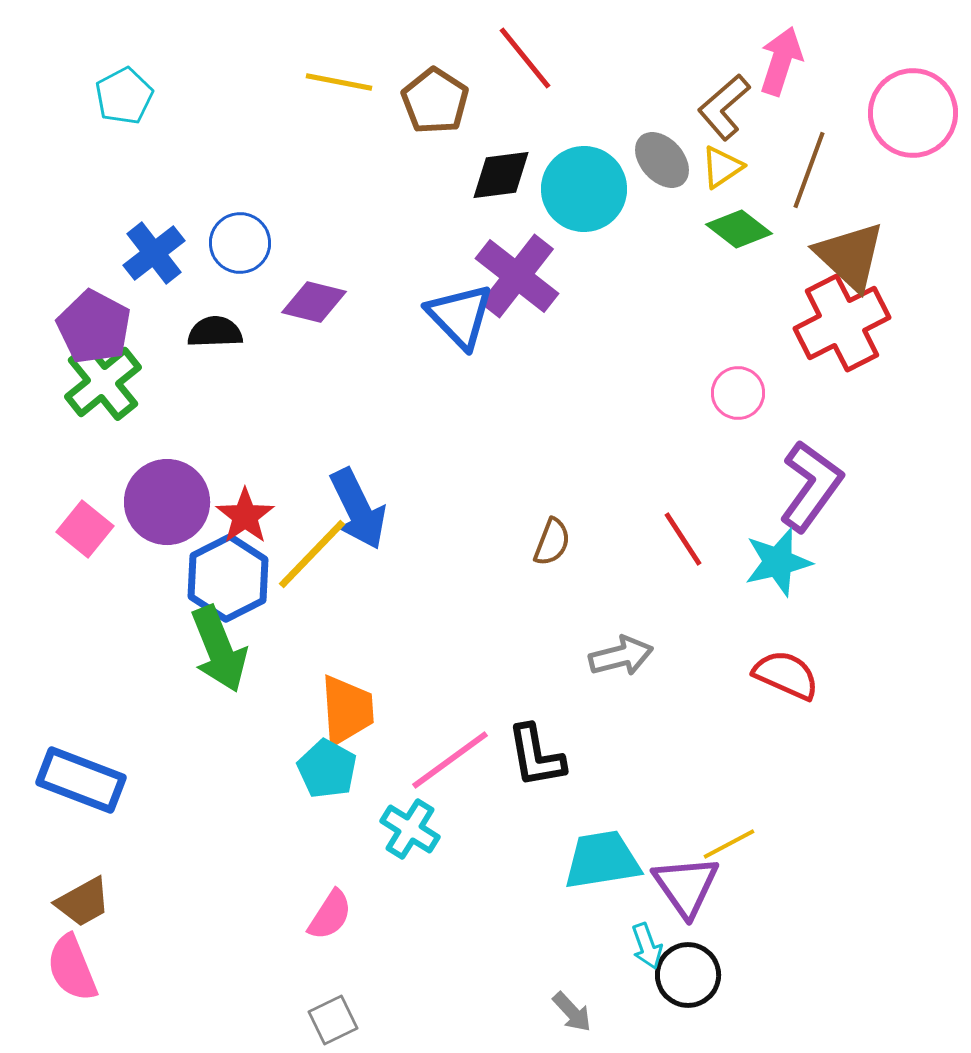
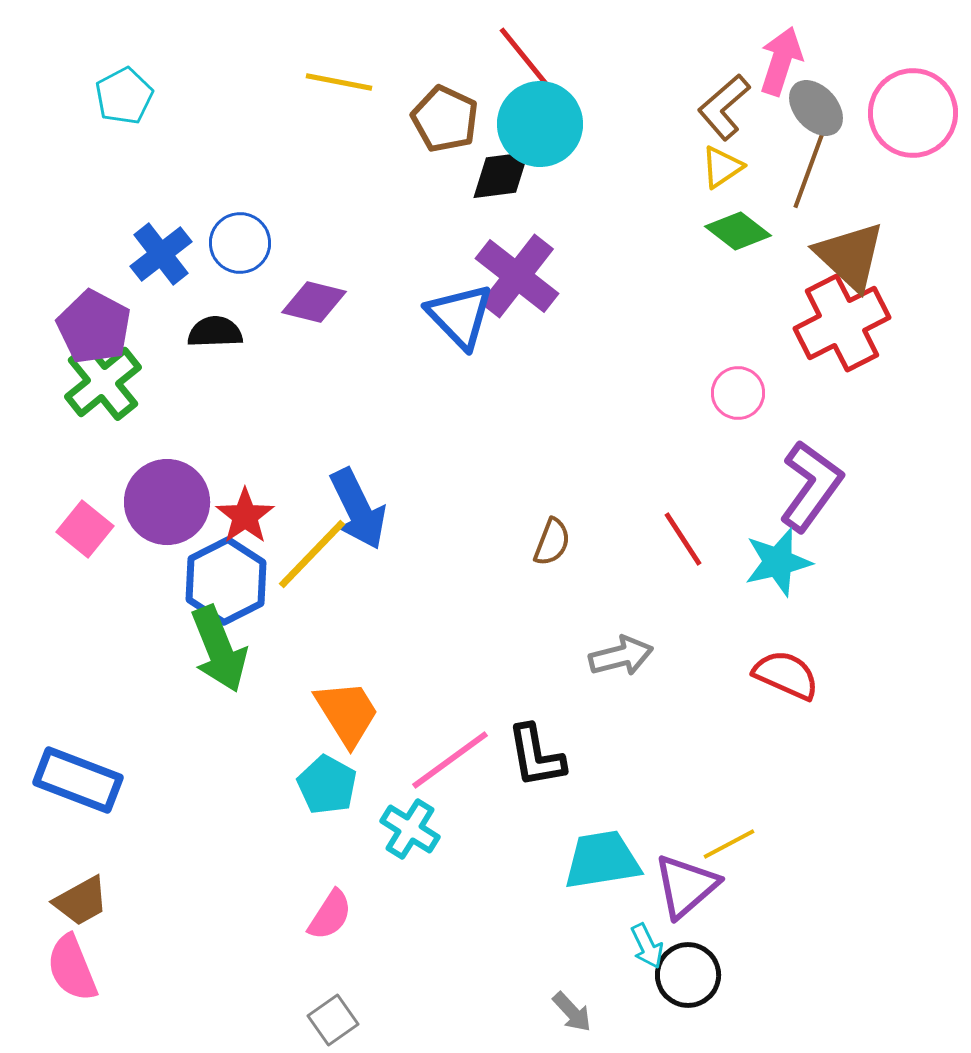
brown pentagon at (435, 101): moved 10 px right, 18 px down; rotated 8 degrees counterclockwise
gray ellipse at (662, 160): moved 154 px right, 52 px up
cyan circle at (584, 189): moved 44 px left, 65 px up
green diamond at (739, 229): moved 1 px left, 2 px down
blue cross at (154, 253): moved 7 px right, 1 px down
blue hexagon at (228, 578): moved 2 px left, 3 px down
orange trapezoid at (347, 710): moved 3 px down; rotated 28 degrees counterclockwise
cyan pentagon at (327, 769): moved 16 px down
blue rectangle at (81, 780): moved 3 px left
purple triangle at (686, 886): rotated 24 degrees clockwise
brown trapezoid at (83, 902): moved 2 px left, 1 px up
cyan arrow at (647, 946): rotated 6 degrees counterclockwise
gray square at (333, 1020): rotated 9 degrees counterclockwise
